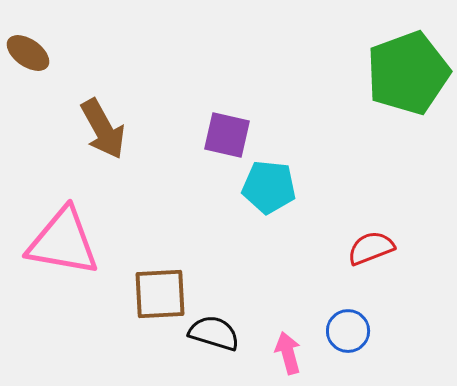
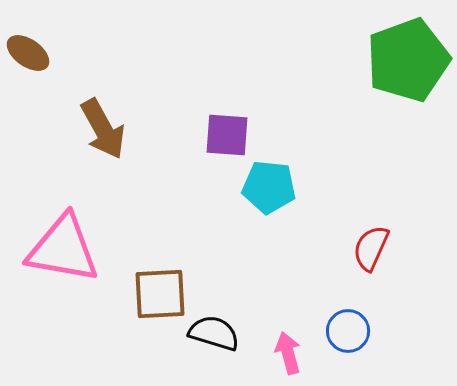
green pentagon: moved 13 px up
purple square: rotated 9 degrees counterclockwise
pink triangle: moved 7 px down
red semicircle: rotated 45 degrees counterclockwise
